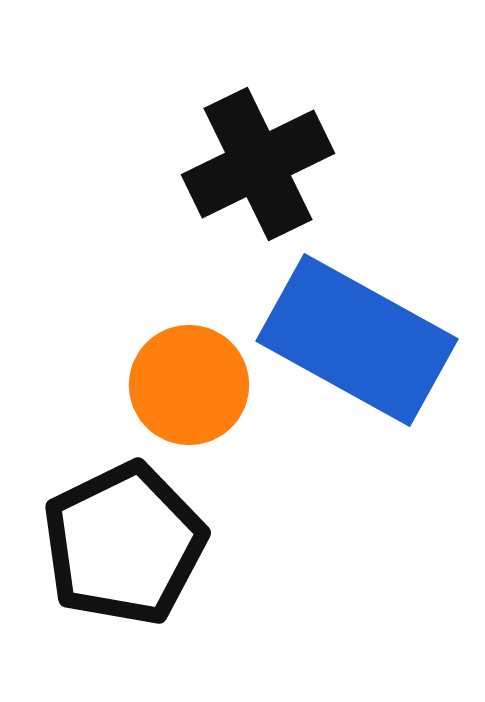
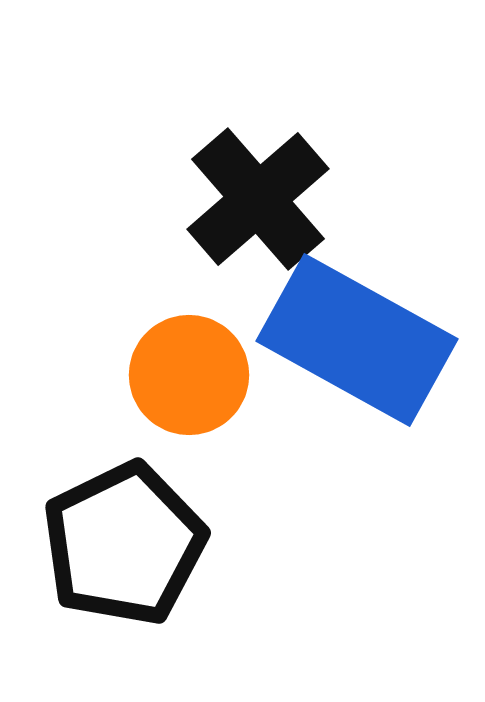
black cross: moved 35 px down; rotated 15 degrees counterclockwise
orange circle: moved 10 px up
